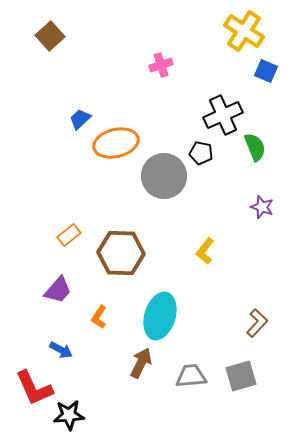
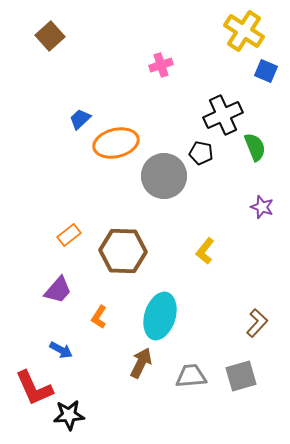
brown hexagon: moved 2 px right, 2 px up
